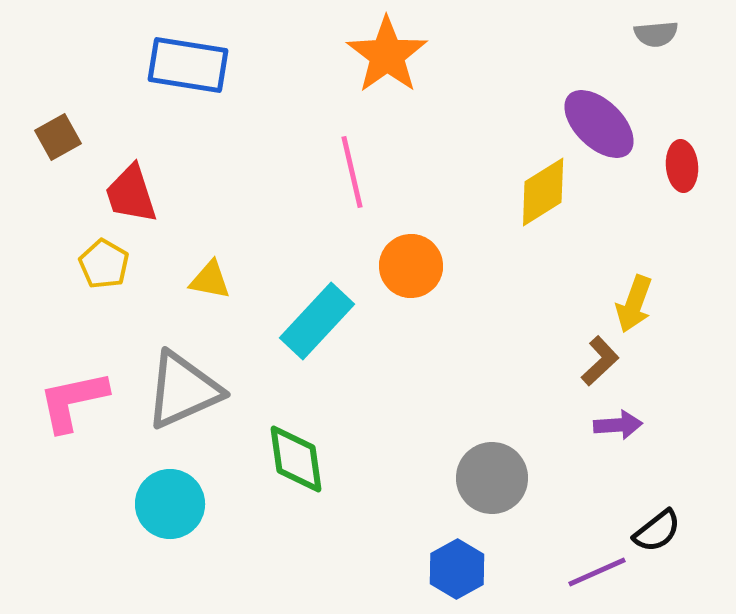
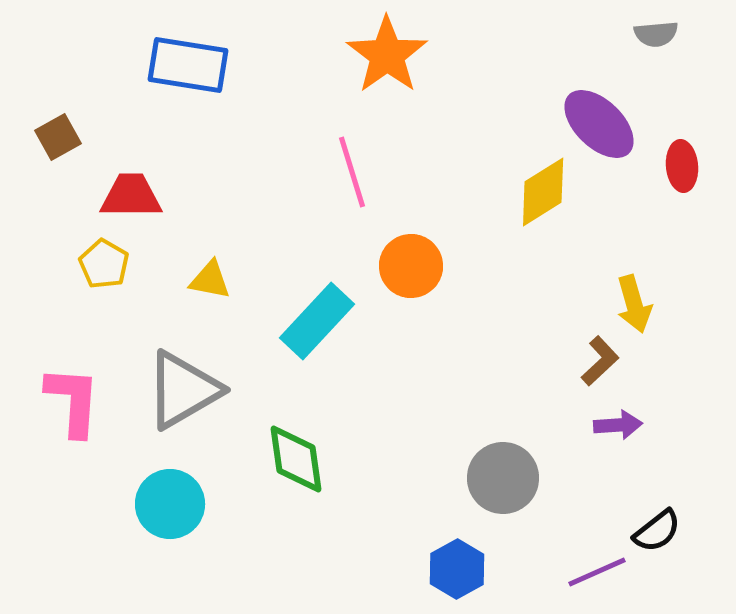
pink line: rotated 4 degrees counterclockwise
red trapezoid: moved 2 px down; rotated 108 degrees clockwise
yellow arrow: rotated 36 degrees counterclockwise
gray triangle: rotated 6 degrees counterclockwise
pink L-shape: rotated 106 degrees clockwise
gray circle: moved 11 px right
